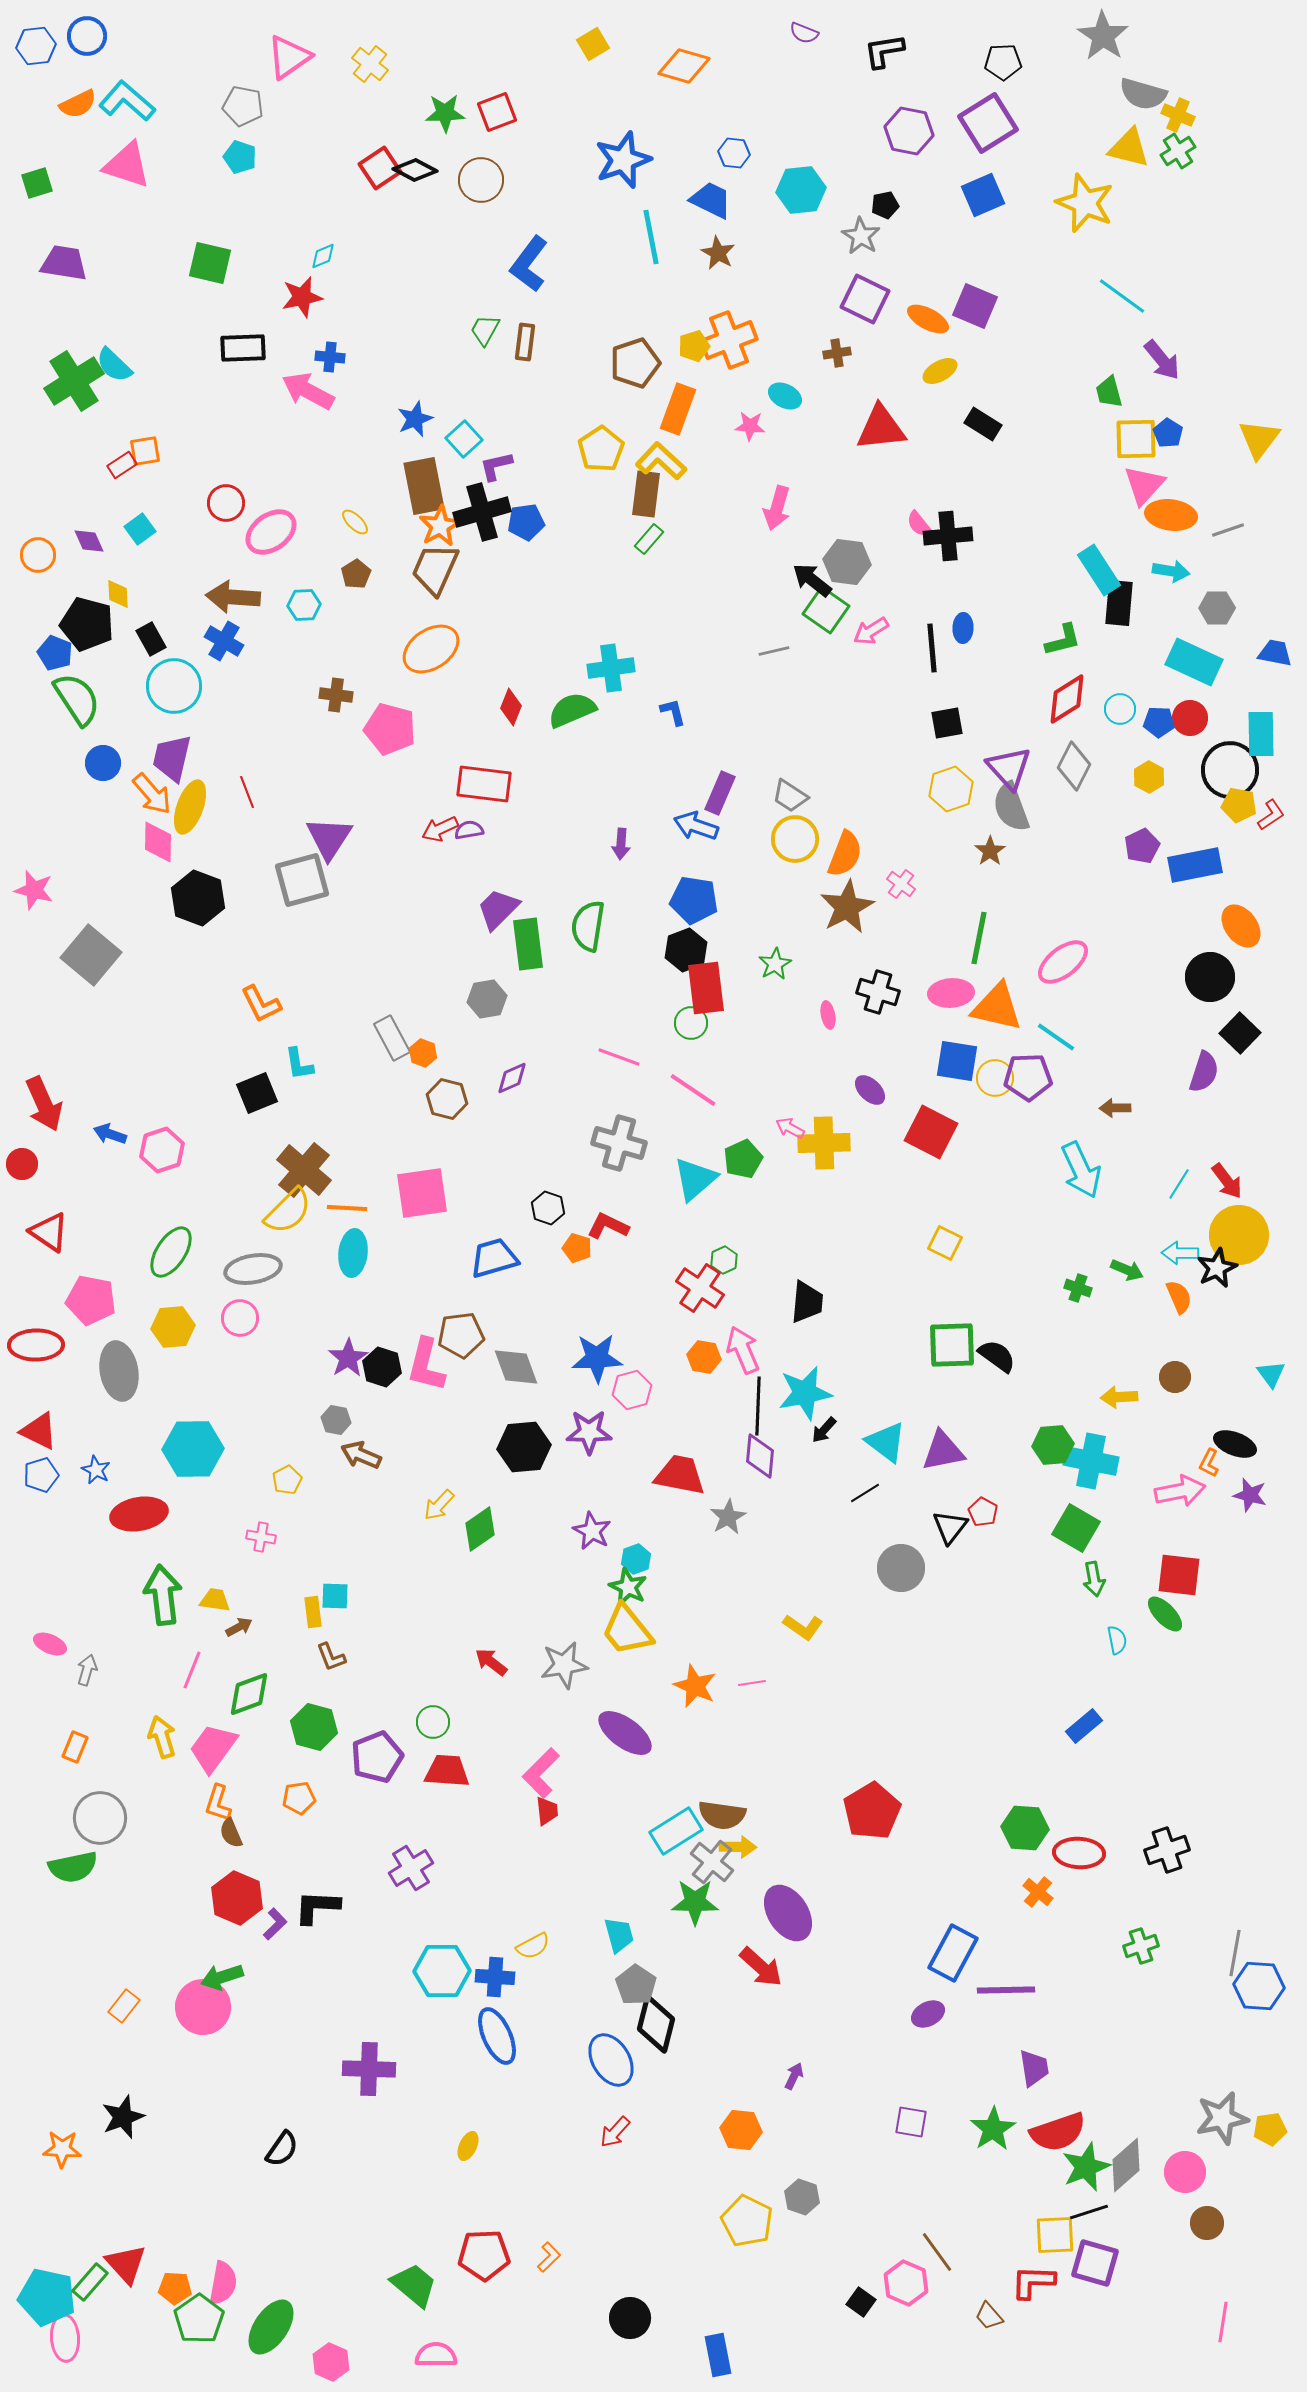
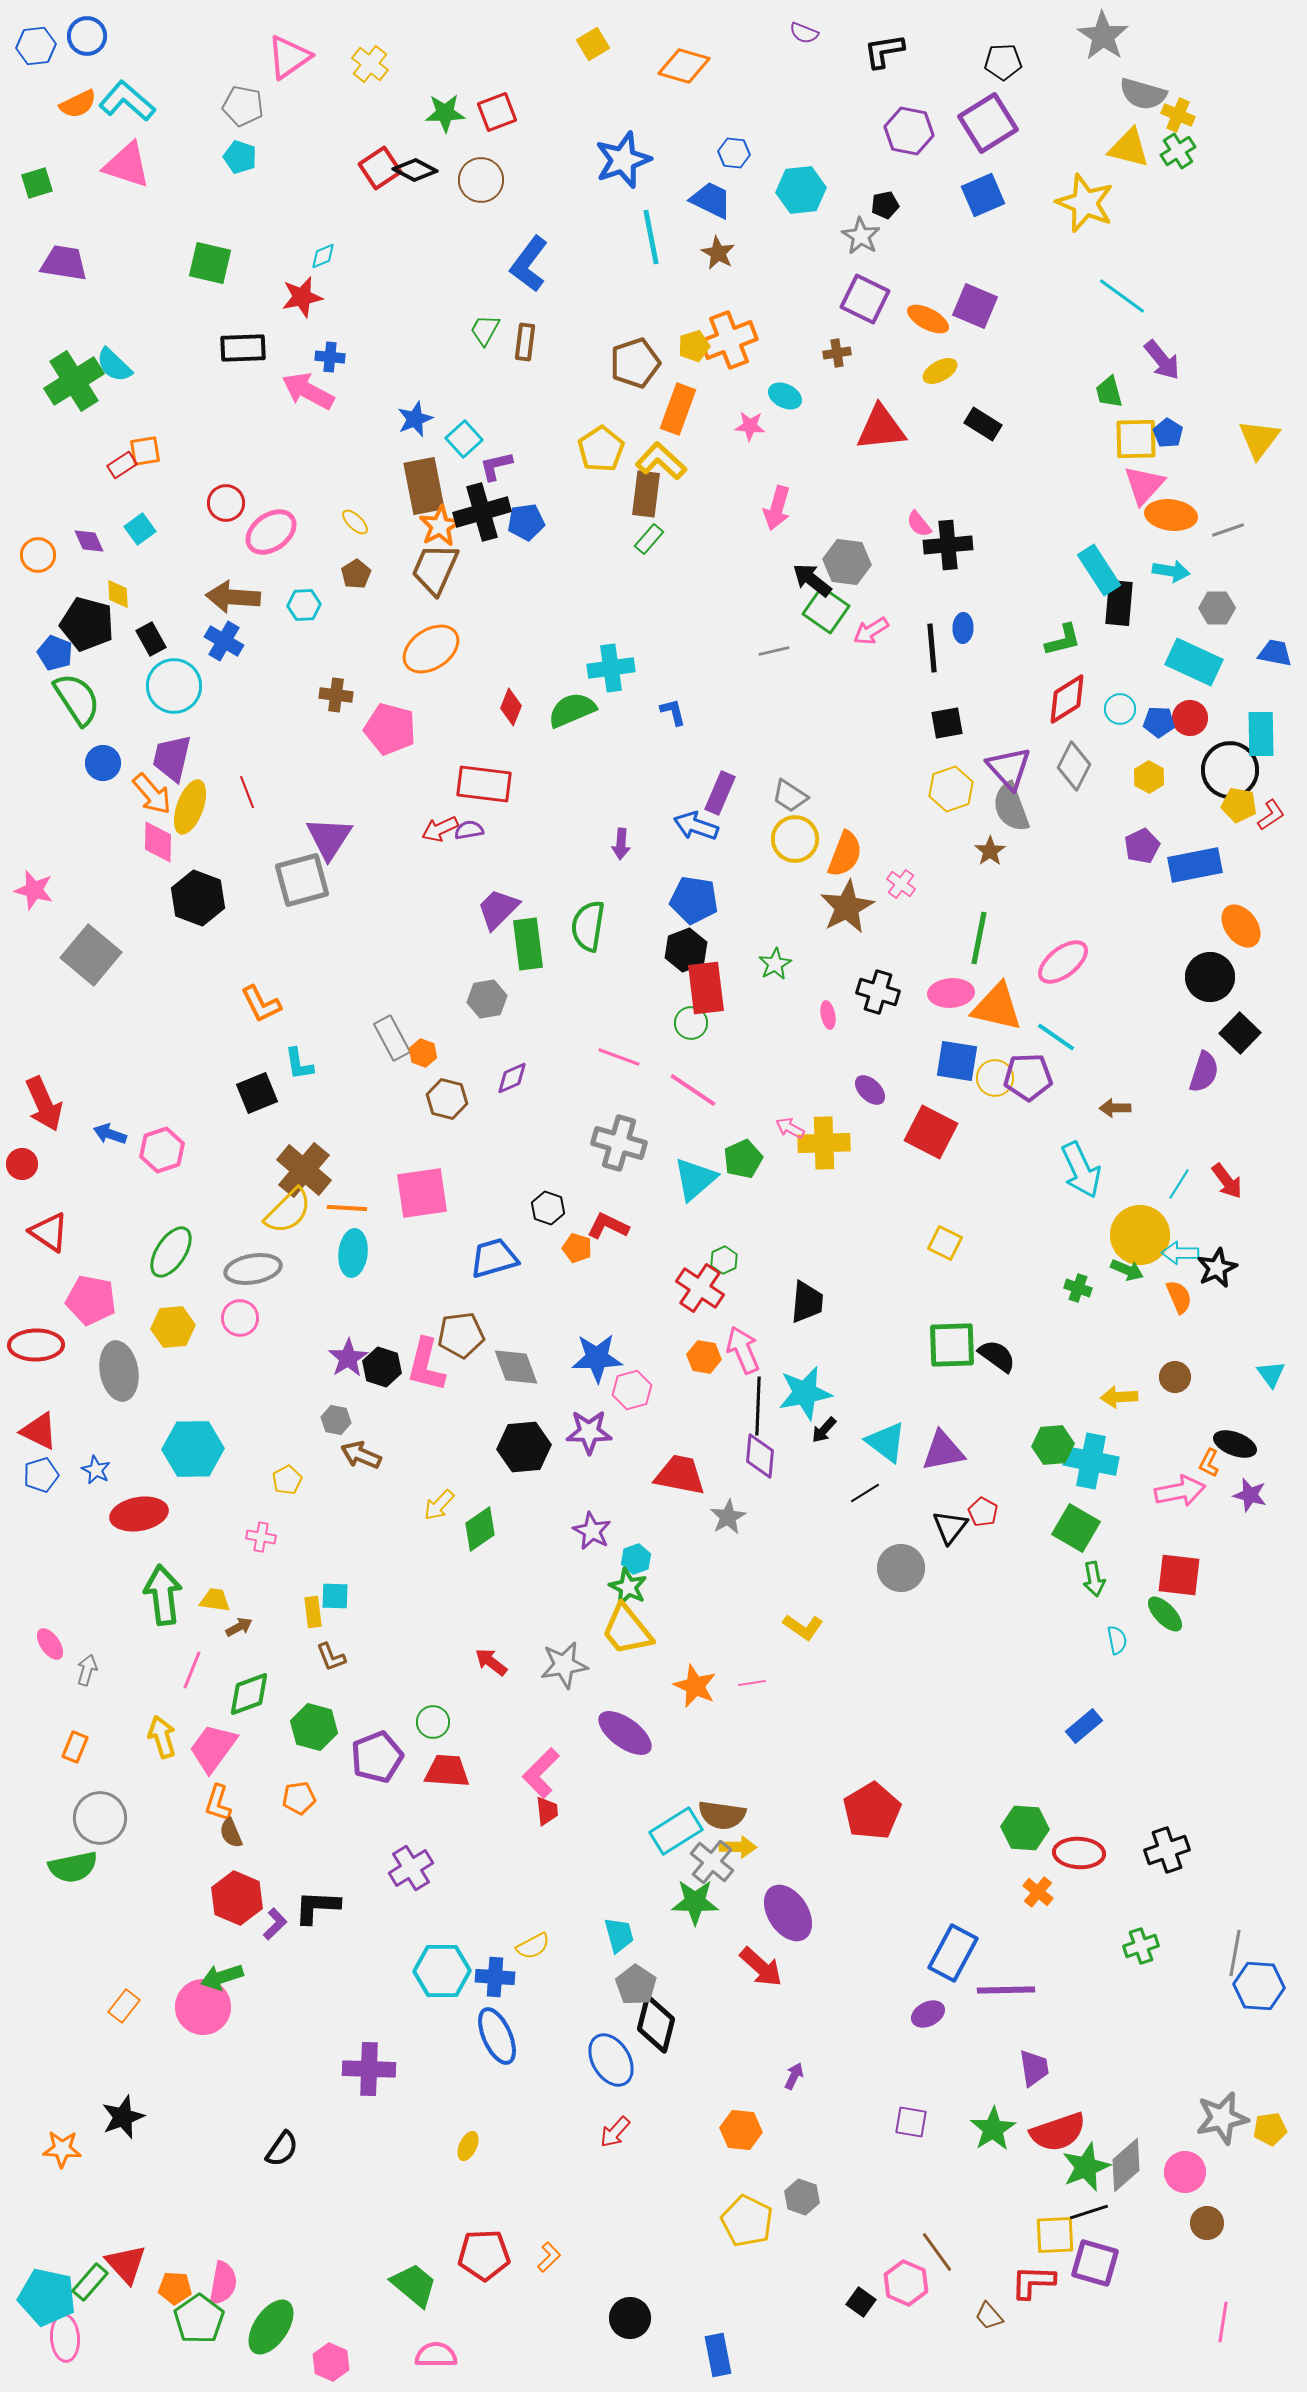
black cross at (948, 536): moved 9 px down
yellow circle at (1239, 1235): moved 99 px left
pink ellipse at (50, 1644): rotated 32 degrees clockwise
